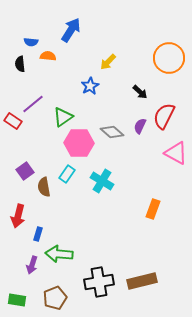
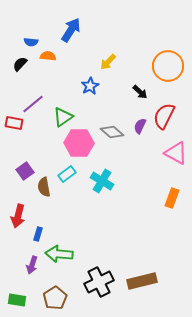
orange circle: moved 1 px left, 8 px down
black semicircle: rotated 49 degrees clockwise
red rectangle: moved 1 px right, 2 px down; rotated 24 degrees counterclockwise
cyan rectangle: rotated 18 degrees clockwise
orange rectangle: moved 19 px right, 11 px up
black cross: rotated 16 degrees counterclockwise
brown pentagon: rotated 10 degrees counterclockwise
